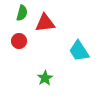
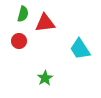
green semicircle: moved 1 px right, 1 px down
cyan trapezoid: moved 1 px right, 2 px up
